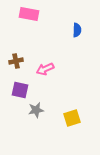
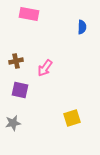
blue semicircle: moved 5 px right, 3 px up
pink arrow: moved 1 px up; rotated 30 degrees counterclockwise
gray star: moved 23 px left, 13 px down
